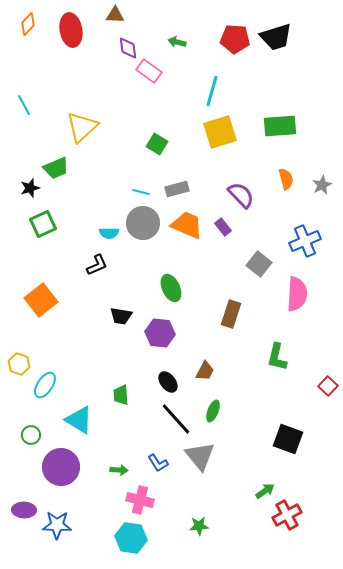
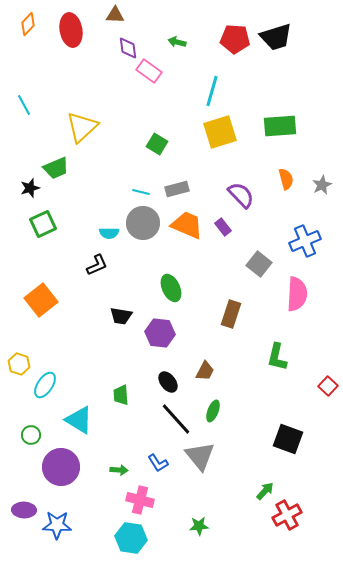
green arrow at (265, 491): rotated 12 degrees counterclockwise
